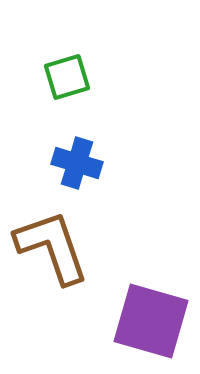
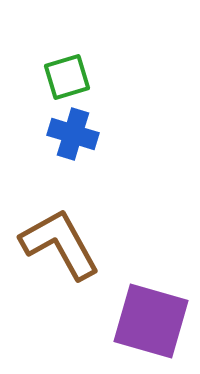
blue cross: moved 4 px left, 29 px up
brown L-shape: moved 8 px right, 3 px up; rotated 10 degrees counterclockwise
